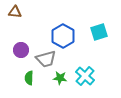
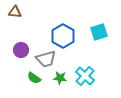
green semicircle: moved 5 px right; rotated 56 degrees counterclockwise
